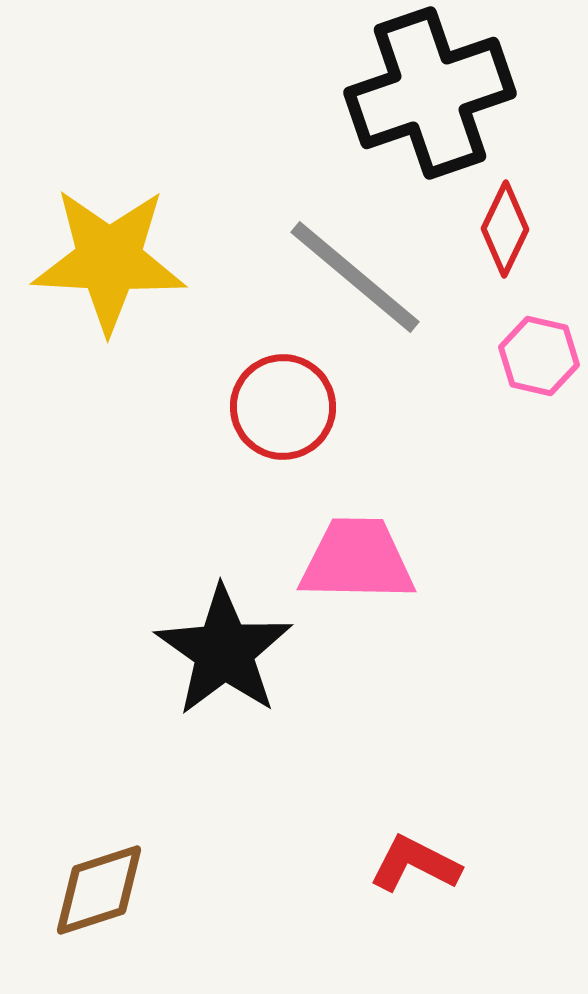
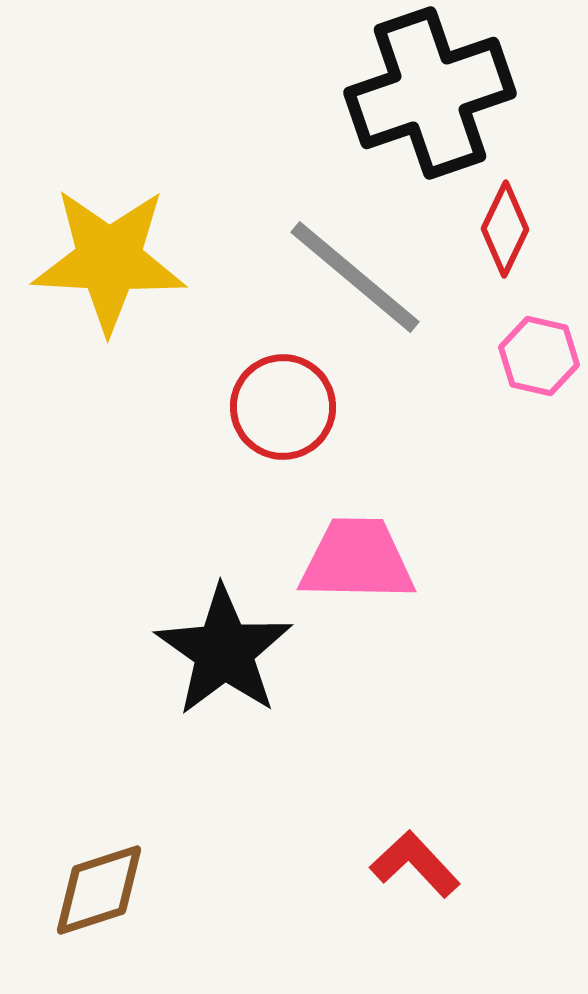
red L-shape: rotated 20 degrees clockwise
